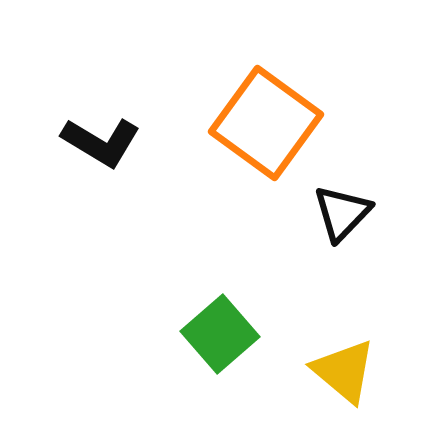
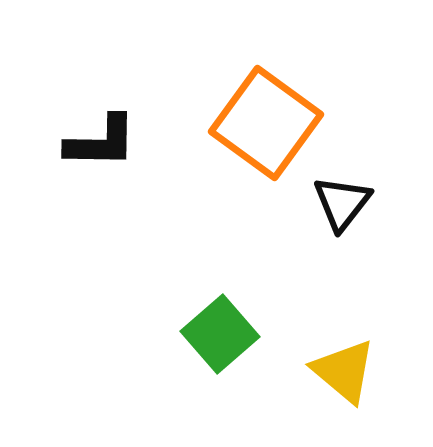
black L-shape: rotated 30 degrees counterclockwise
black triangle: moved 10 px up; rotated 6 degrees counterclockwise
